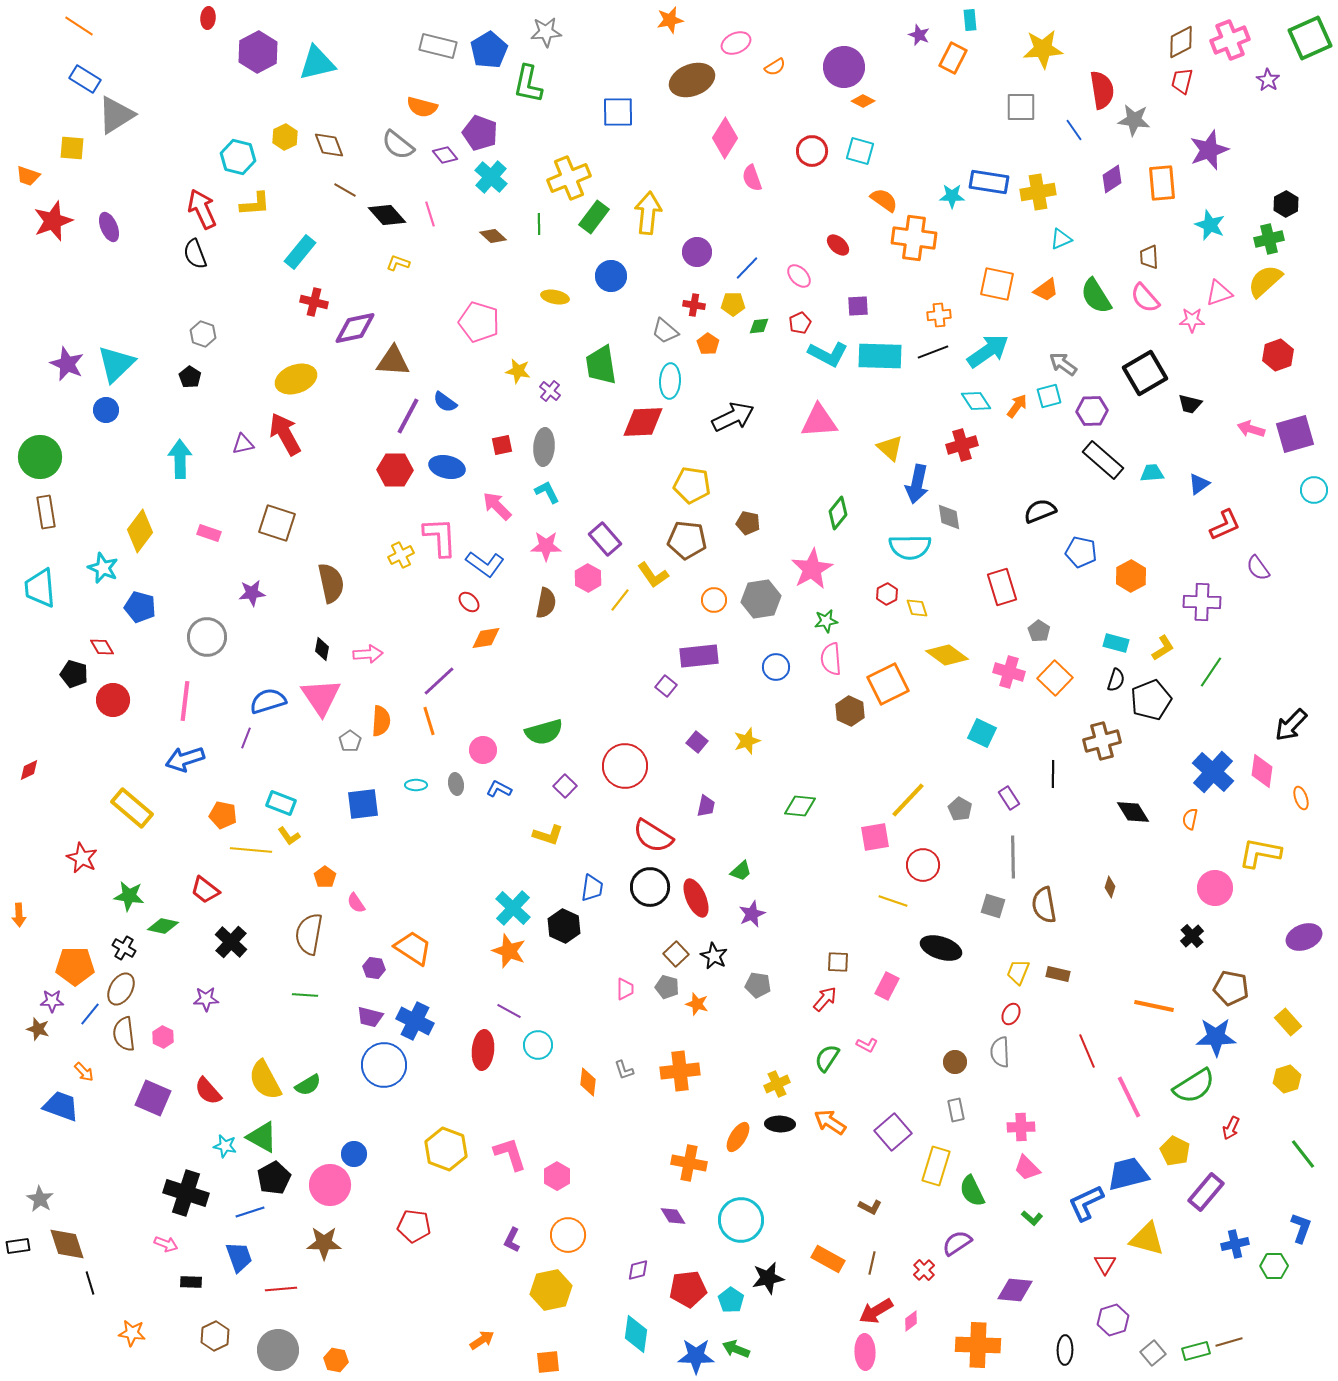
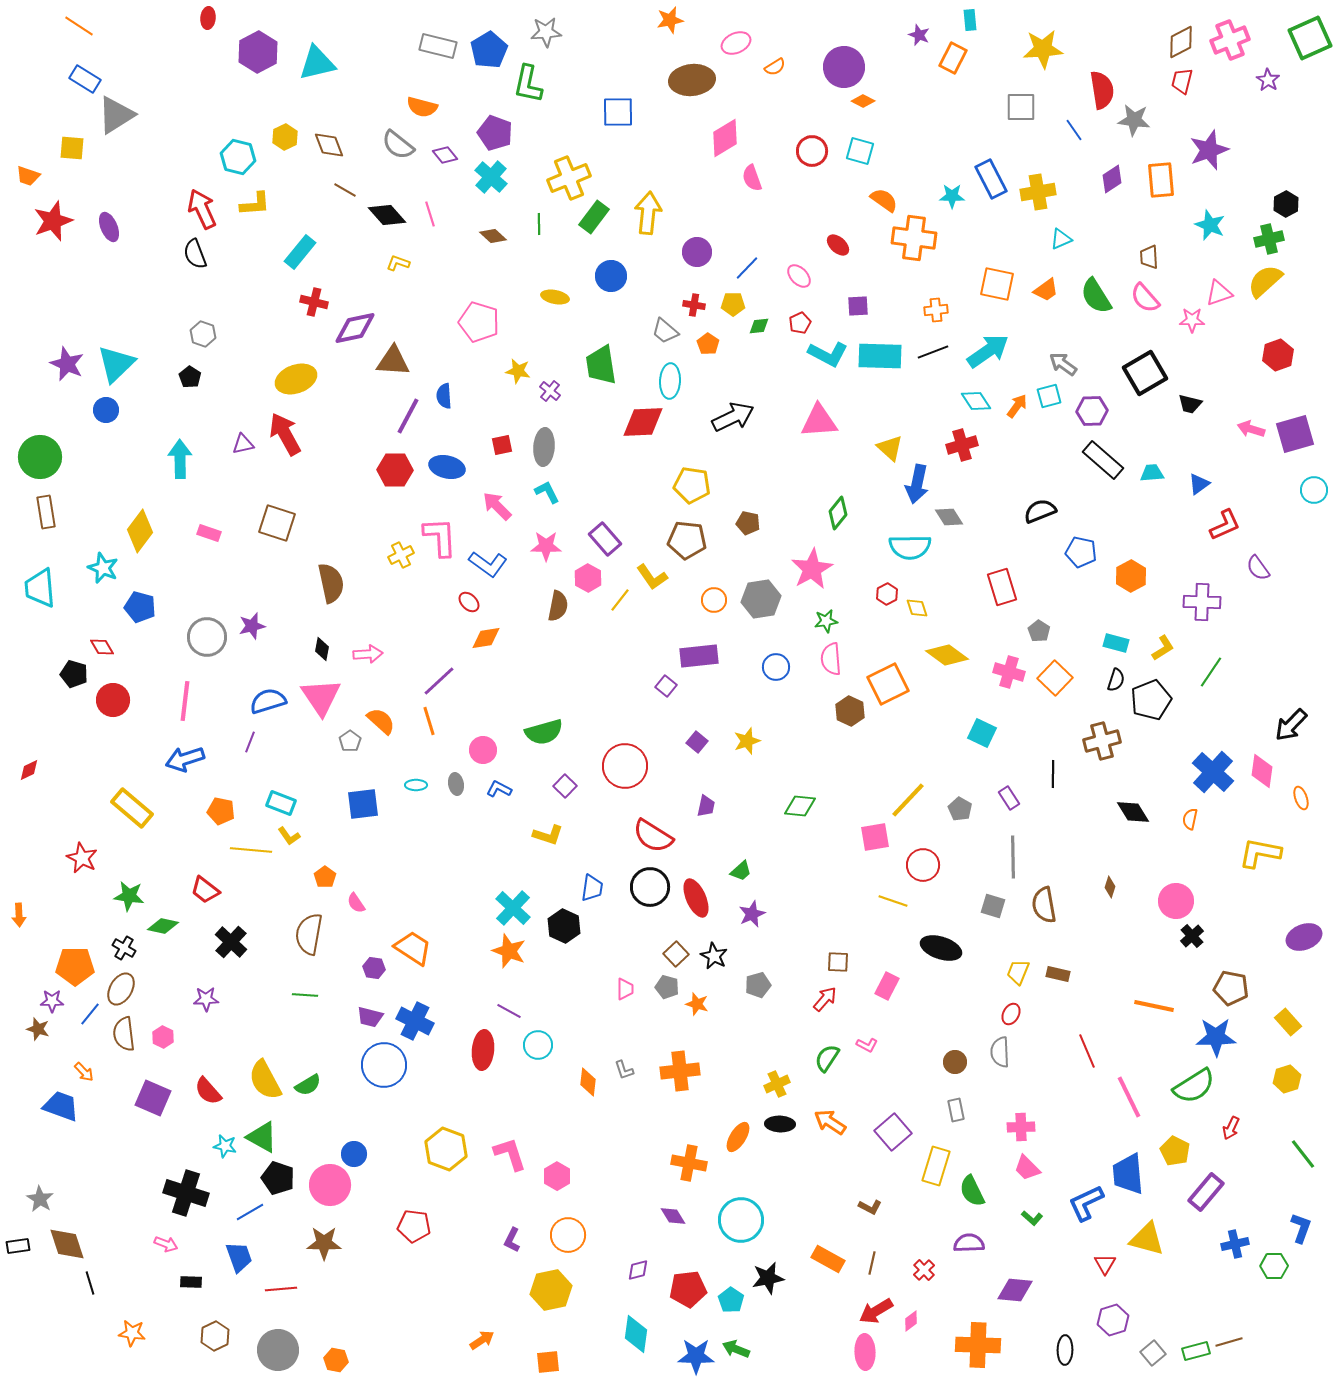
brown ellipse at (692, 80): rotated 15 degrees clockwise
purple pentagon at (480, 133): moved 15 px right
pink diamond at (725, 138): rotated 27 degrees clockwise
blue rectangle at (989, 182): moved 2 px right, 3 px up; rotated 54 degrees clockwise
orange rectangle at (1162, 183): moved 1 px left, 3 px up
orange cross at (939, 315): moved 3 px left, 5 px up
blue semicircle at (445, 402): moved 1 px left, 6 px up; rotated 50 degrees clockwise
gray diamond at (949, 517): rotated 24 degrees counterclockwise
blue L-shape at (485, 564): moved 3 px right
yellow L-shape at (653, 575): moved 1 px left, 2 px down
purple star at (252, 593): moved 33 px down; rotated 8 degrees counterclockwise
brown semicircle at (546, 603): moved 12 px right, 3 px down
orange semicircle at (381, 721): rotated 52 degrees counterclockwise
purple line at (246, 738): moved 4 px right, 4 px down
orange pentagon at (223, 815): moved 2 px left, 4 px up
pink circle at (1215, 888): moved 39 px left, 13 px down
gray pentagon at (758, 985): rotated 25 degrees counterclockwise
blue trapezoid at (1128, 1174): rotated 81 degrees counterclockwise
black pentagon at (274, 1178): moved 4 px right; rotated 24 degrees counterclockwise
blue line at (250, 1212): rotated 12 degrees counterclockwise
purple semicircle at (957, 1243): moved 12 px right; rotated 32 degrees clockwise
